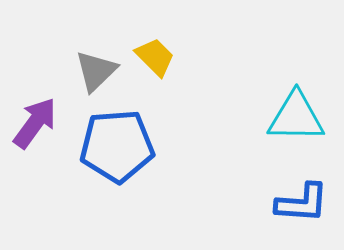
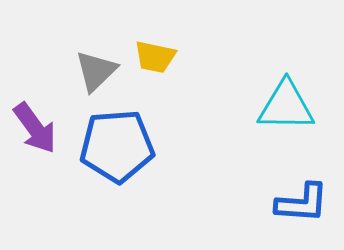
yellow trapezoid: rotated 147 degrees clockwise
cyan triangle: moved 10 px left, 11 px up
purple arrow: moved 5 px down; rotated 108 degrees clockwise
